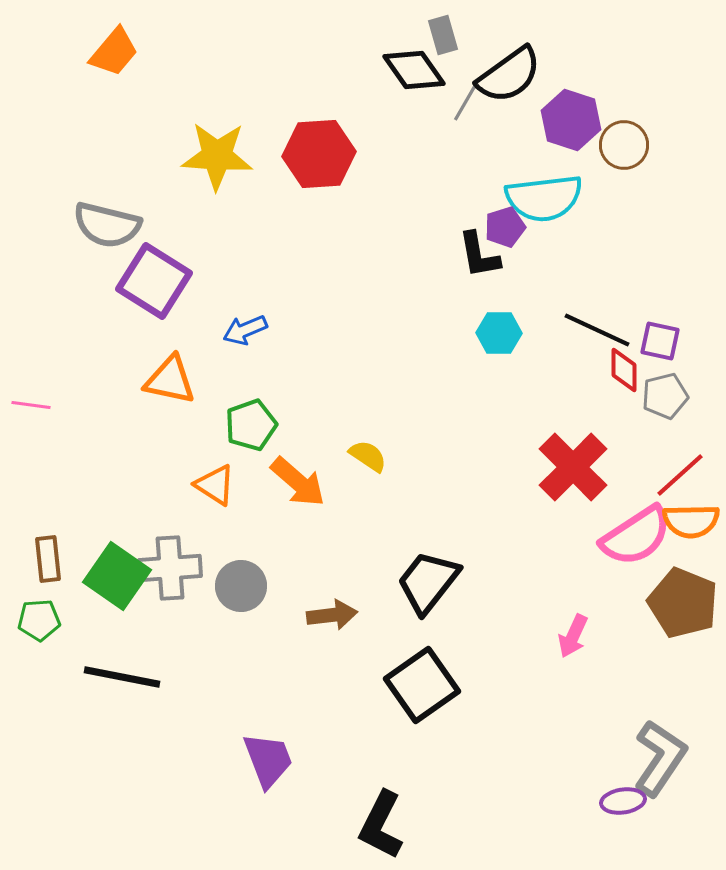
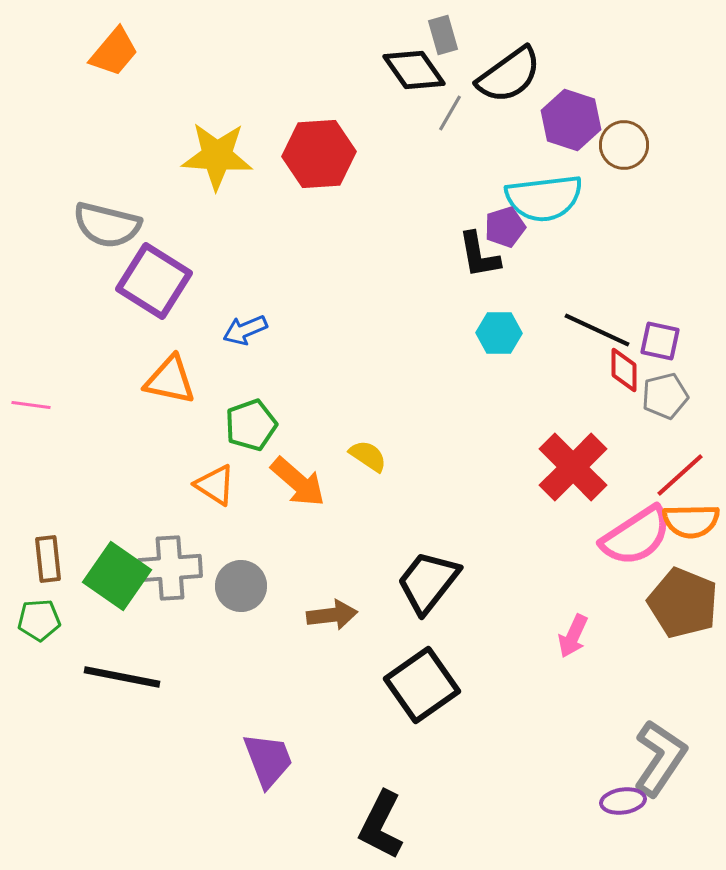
gray line at (465, 103): moved 15 px left, 10 px down
